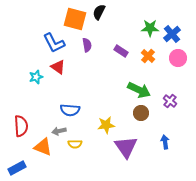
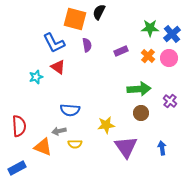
purple rectangle: rotated 56 degrees counterclockwise
pink circle: moved 9 px left
green arrow: moved 1 px up; rotated 30 degrees counterclockwise
red semicircle: moved 2 px left
blue arrow: moved 3 px left, 6 px down
